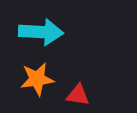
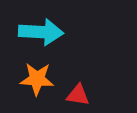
orange star: rotated 12 degrees clockwise
